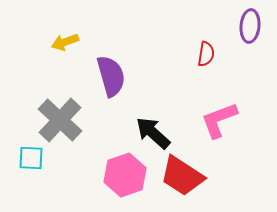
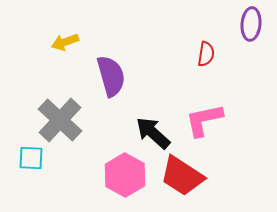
purple ellipse: moved 1 px right, 2 px up
pink L-shape: moved 15 px left; rotated 9 degrees clockwise
pink hexagon: rotated 12 degrees counterclockwise
